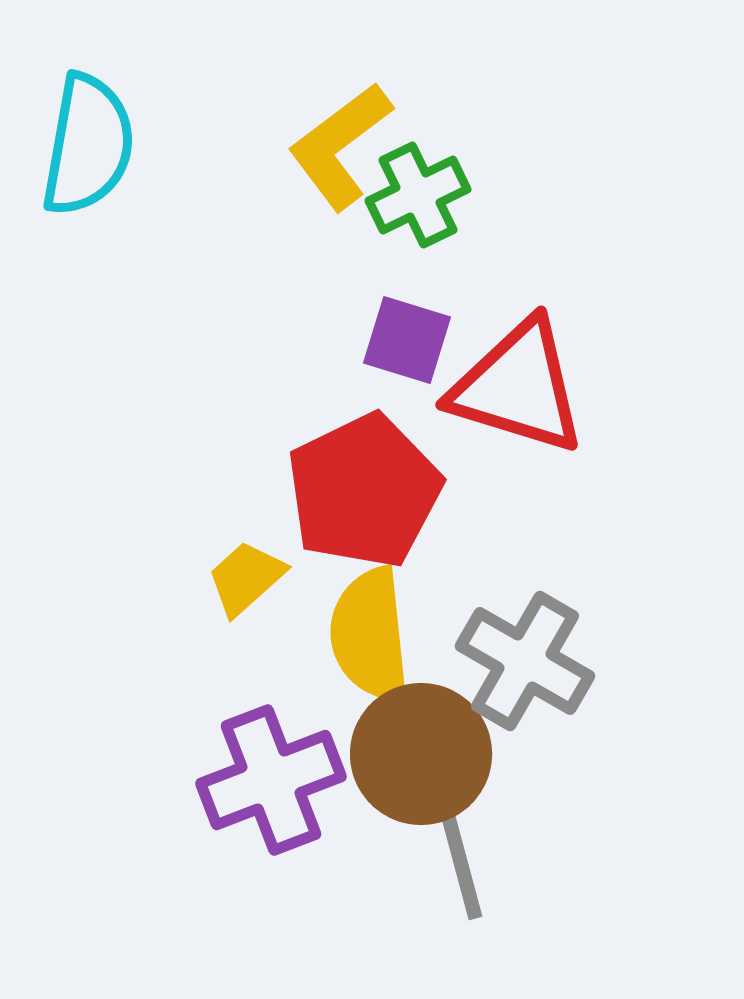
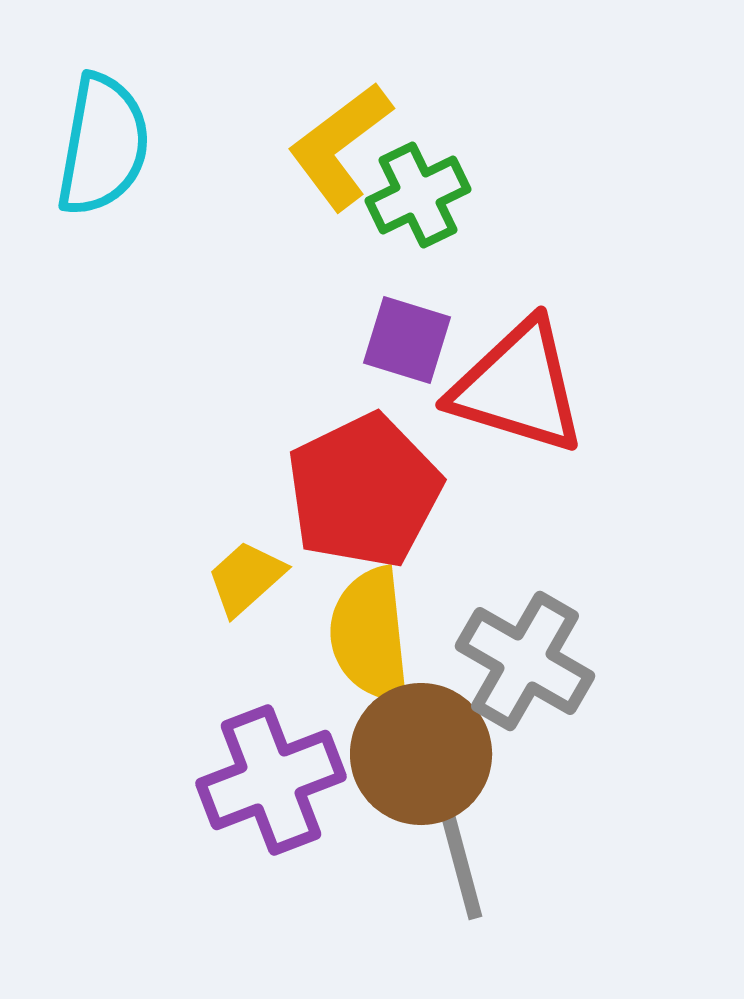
cyan semicircle: moved 15 px right
